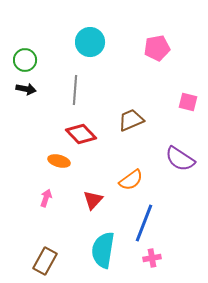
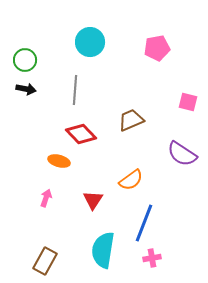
purple semicircle: moved 2 px right, 5 px up
red triangle: rotated 10 degrees counterclockwise
